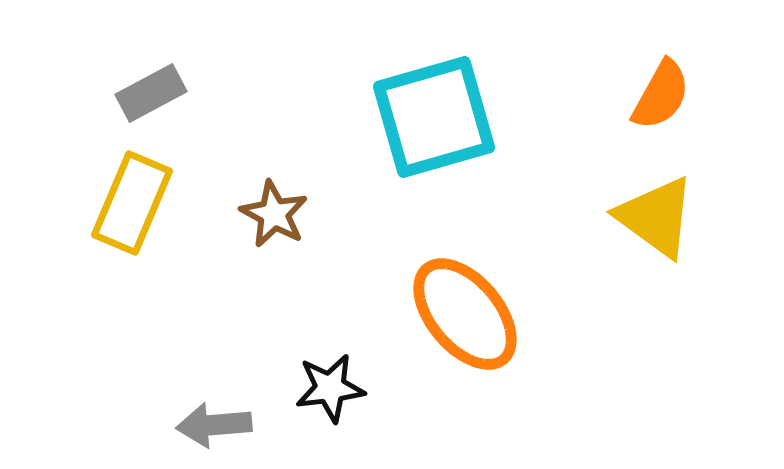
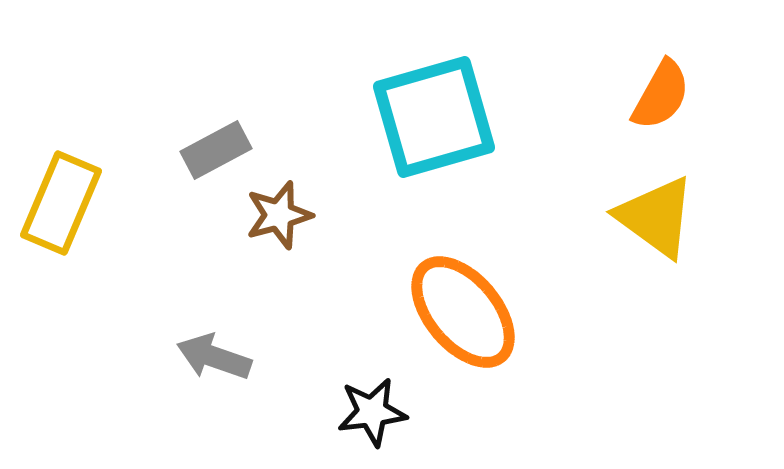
gray rectangle: moved 65 px right, 57 px down
yellow rectangle: moved 71 px left
brown star: moved 5 px right, 1 px down; rotated 28 degrees clockwise
orange ellipse: moved 2 px left, 2 px up
black star: moved 42 px right, 24 px down
gray arrow: moved 68 px up; rotated 24 degrees clockwise
